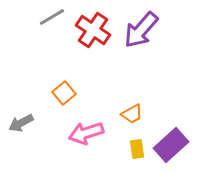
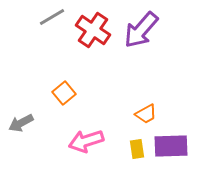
orange trapezoid: moved 14 px right
pink arrow: moved 8 px down
purple rectangle: moved 1 px down; rotated 40 degrees clockwise
